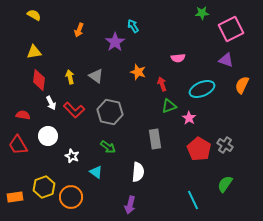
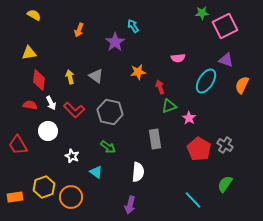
pink square: moved 6 px left, 3 px up
yellow triangle: moved 5 px left, 1 px down
orange star: rotated 28 degrees counterclockwise
red arrow: moved 2 px left, 3 px down
cyan ellipse: moved 4 px right, 8 px up; rotated 35 degrees counterclockwise
red semicircle: moved 7 px right, 10 px up
white circle: moved 5 px up
cyan line: rotated 18 degrees counterclockwise
